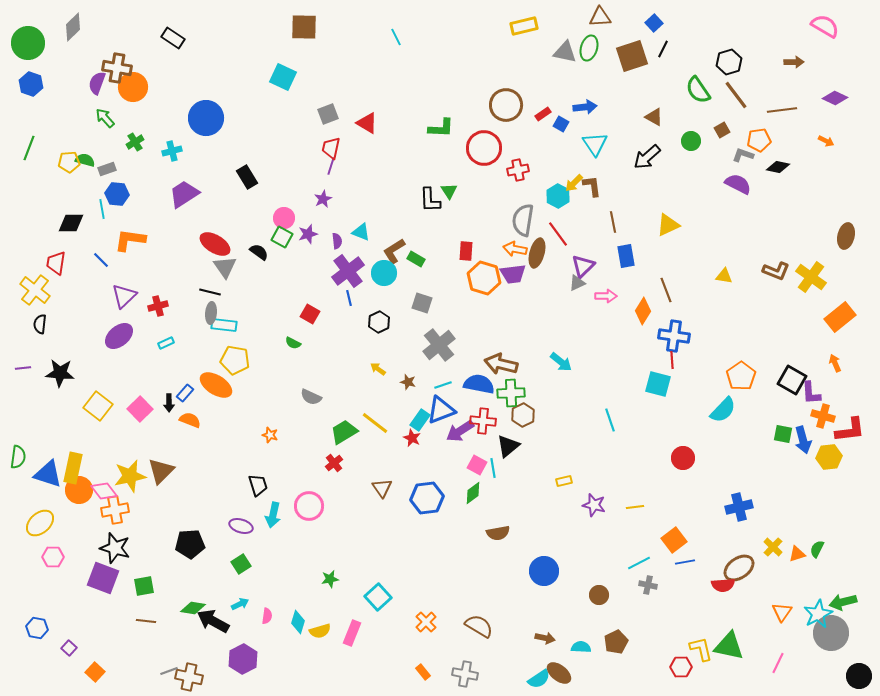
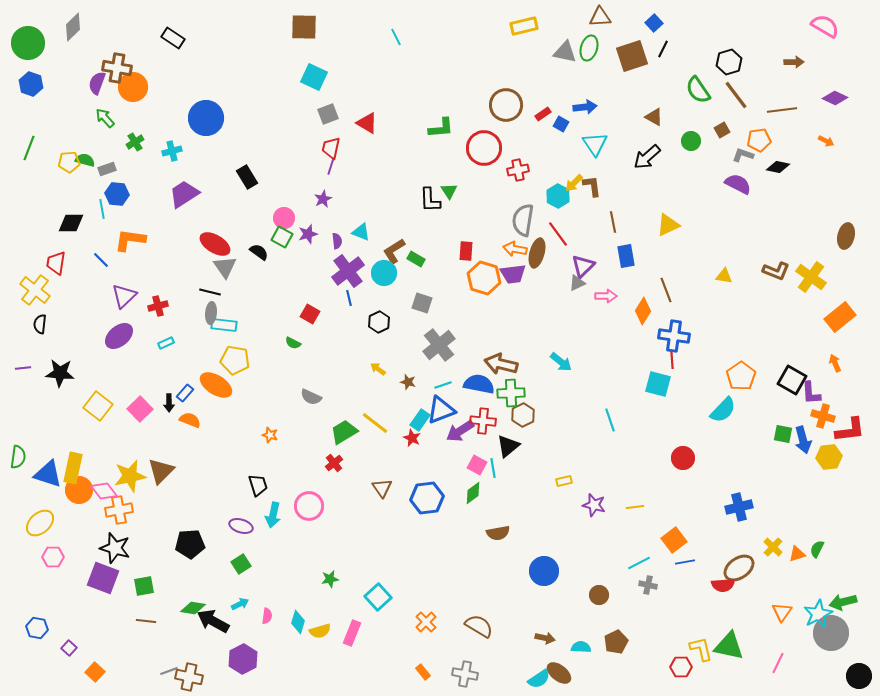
cyan square at (283, 77): moved 31 px right
green L-shape at (441, 128): rotated 8 degrees counterclockwise
orange cross at (115, 510): moved 4 px right
